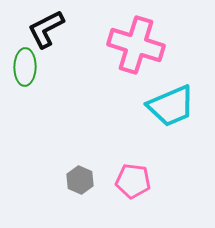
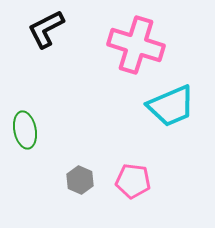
green ellipse: moved 63 px down; rotated 12 degrees counterclockwise
